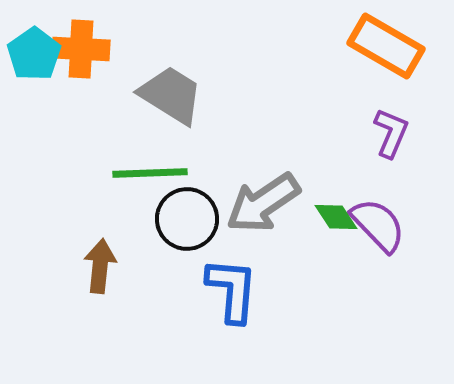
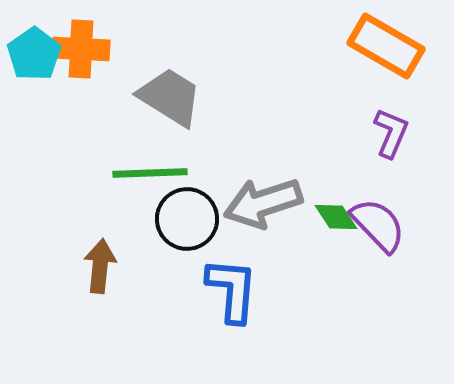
gray trapezoid: moved 1 px left, 2 px down
gray arrow: rotated 16 degrees clockwise
